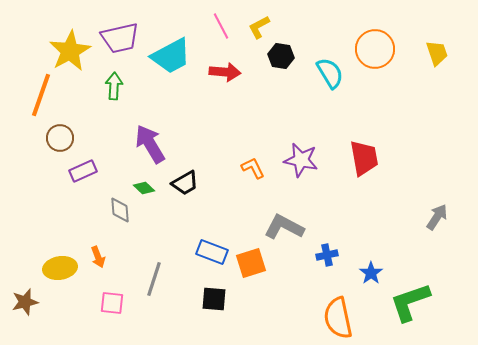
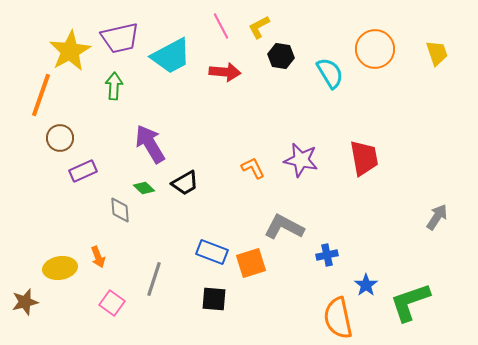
blue star: moved 5 px left, 12 px down
pink square: rotated 30 degrees clockwise
